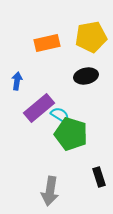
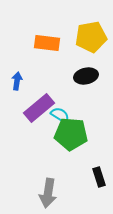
orange rectangle: rotated 20 degrees clockwise
green pentagon: rotated 12 degrees counterclockwise
gray arrow: moved 2 px left, 2 px down
